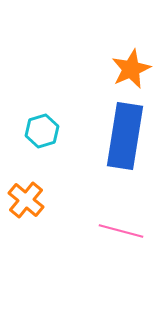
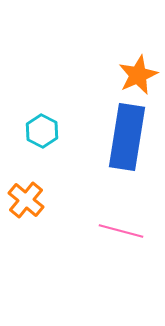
orange star: moved 7 px right, 6 px down
cyan hexagon: rotated 16 degrees counterclockwise
blue rectangle: moved 2 px right, 1 px down
